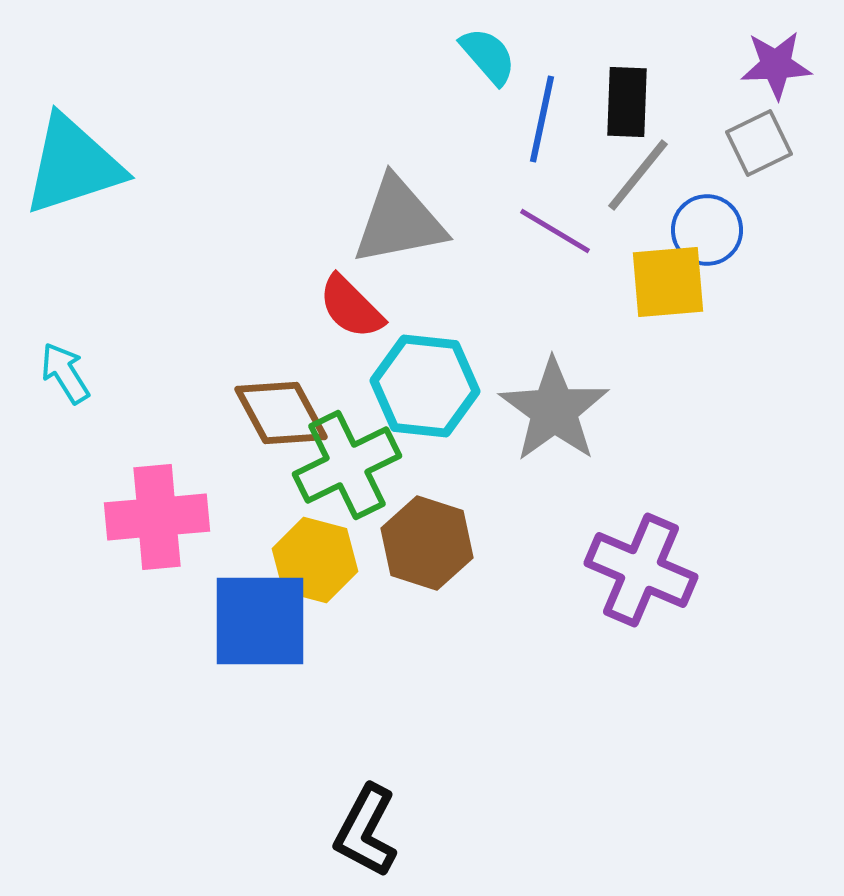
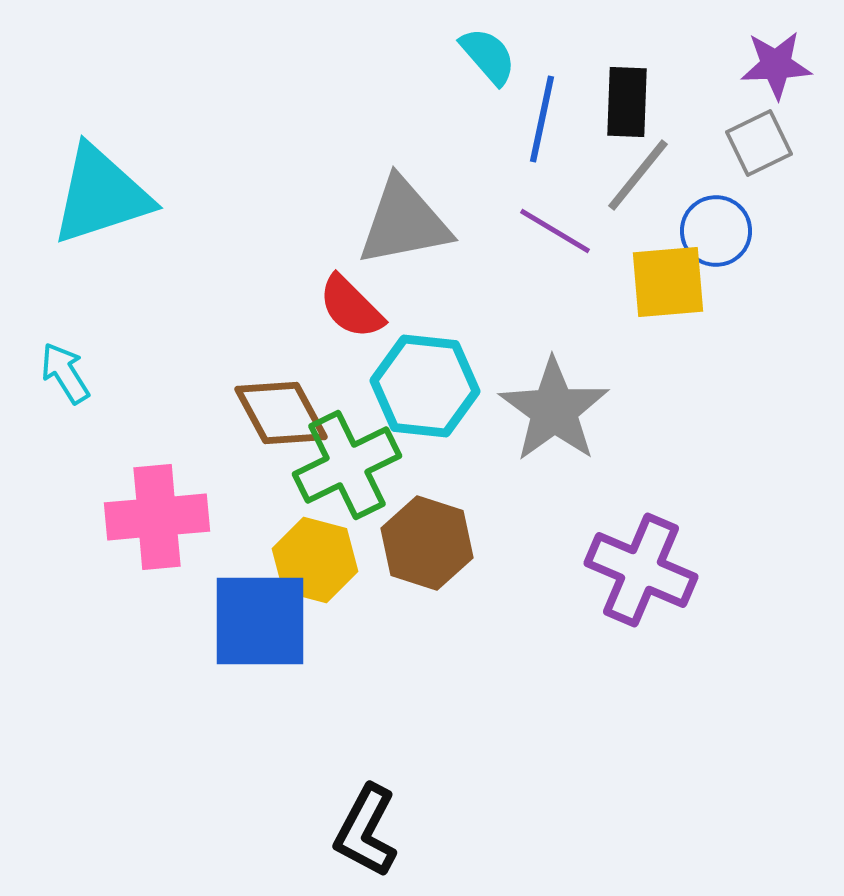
cyan triangle: moved 28 px right, 30 px down
gray triangle: moved 5 px right, 1 px down
blue circle: moved 9 px right, 1 px down
